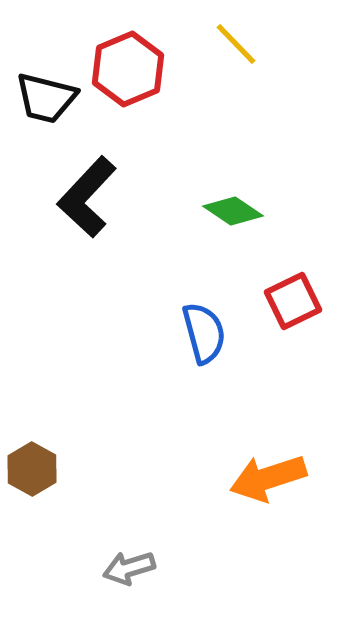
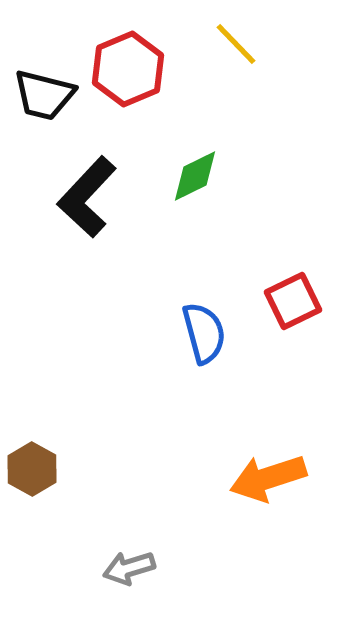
black trapezoid: moved 2 px left, 3 px up
green diamond: moved 38 px left, 35 px up; rotated 60 degrees counterclockwise
